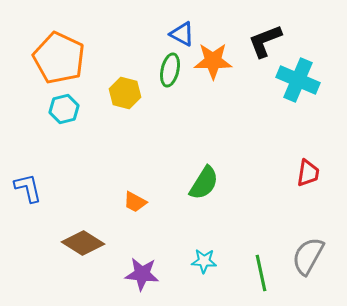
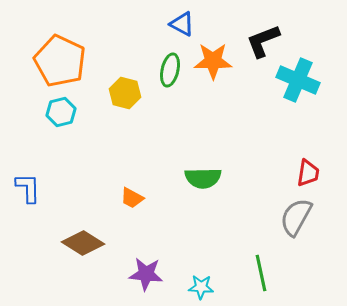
blue triangle: moved 10 px up
black L-shape: moved 2 px left
orange pentagon: moved 1 px right, 3 px down
cyan hexagon: moved 3 px left, 3 px down
green semicircle: moved 1 px left, 5 px up; rotated 57 degrees clockwise
blue L-shape: rotated 12 degrees clockwise
orange trapezoid: moved 3 px left, 4 px up
gray semicircle: moved 12 px left, 39 px up
cyan star: moved 3 px left, 26 px down
purple star: moved 4 px right
